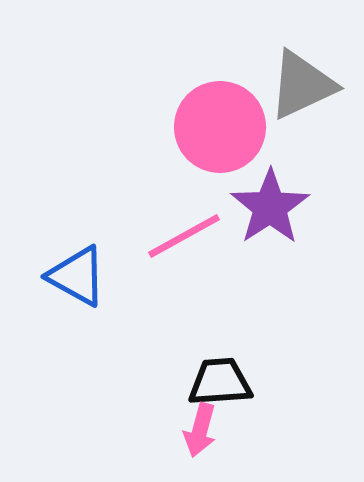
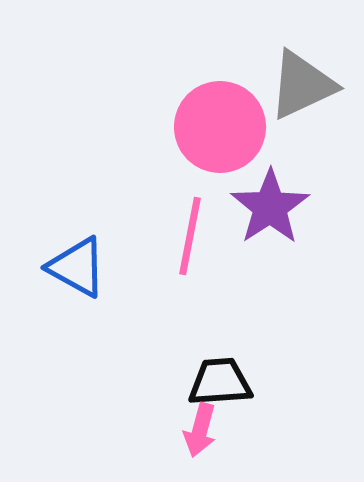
pink line: moved 6 px right; rotated 50 degrees counterclockwise
blue triangle: moved 9 px up
